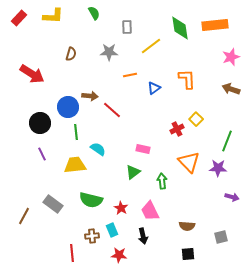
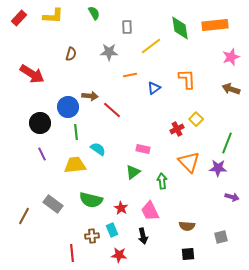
green line at (227, 141): moved 2 px down
